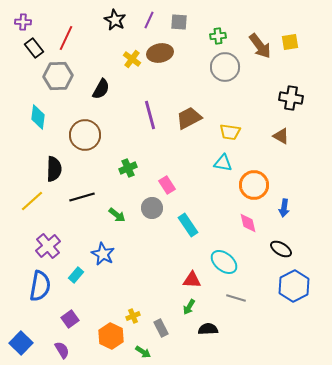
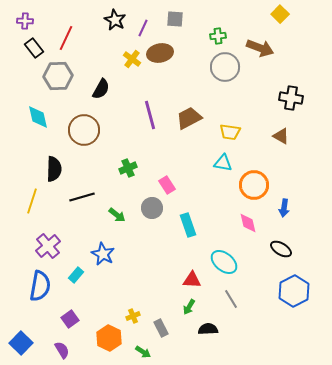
purple line at (149, 20): moved 6 px left, 8 px down
purple cross at (23, 22): moved 2 px right, 1 px up
gray square at (179, 22): moved 4 px left, 3 px up
yellow square at (290, 42): moved 10 px left, 28 px up; rotated 36 degrees counterclockwise
brown arrow at (260, 46): moved 2 px down; rotated 32 degrees counterclockwise
cyan diamond at (38, 117): rotated 20 degrees counterclockwise
brown circle at (85, 135): moved 1 px left, 5 px up
yellow line at (32, 201): rotated 30 degrees counterclockwise
cyan rectangle at (188, 225): rotated 15 degrees clockwise
blue hexagon at (294, 286): moved 5 px down
gray line at (236, 298): moved 5 px left, 1 px down; rotated 42 degrees clockwise
orange hexagon at (111, 336): moved 2 px left, 2 px down
